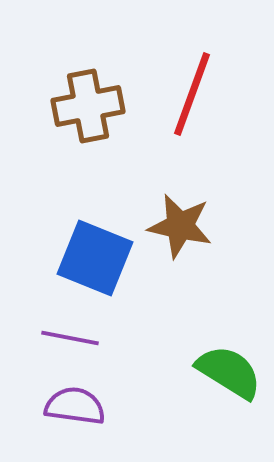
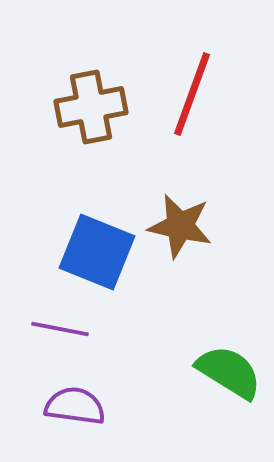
brown cross: moved 3 px right, 1 px down
blue square: moved 2 px right, 6 px up
purple line: moved 10 px left, 9 px up
